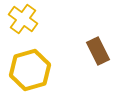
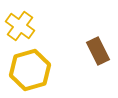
yellow cross: moved 3 px left, 7 px down
